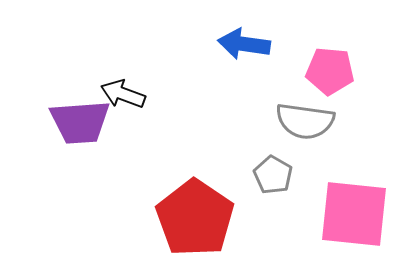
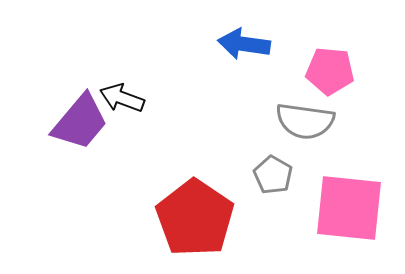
black arrow: moved 1 px left, 4 px down
purple trapezoid: rotated 46 degrees counterclockwise
pink square: moved 5 px left, 6 px up
